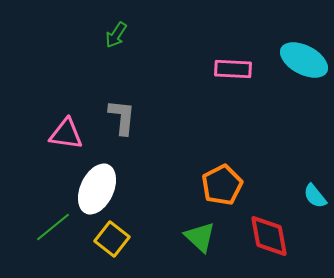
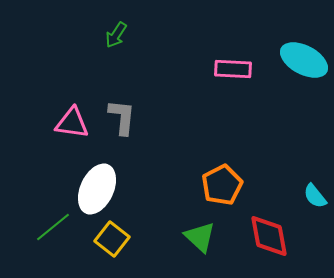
pink triangle: moved 6 px right, 11 px up
